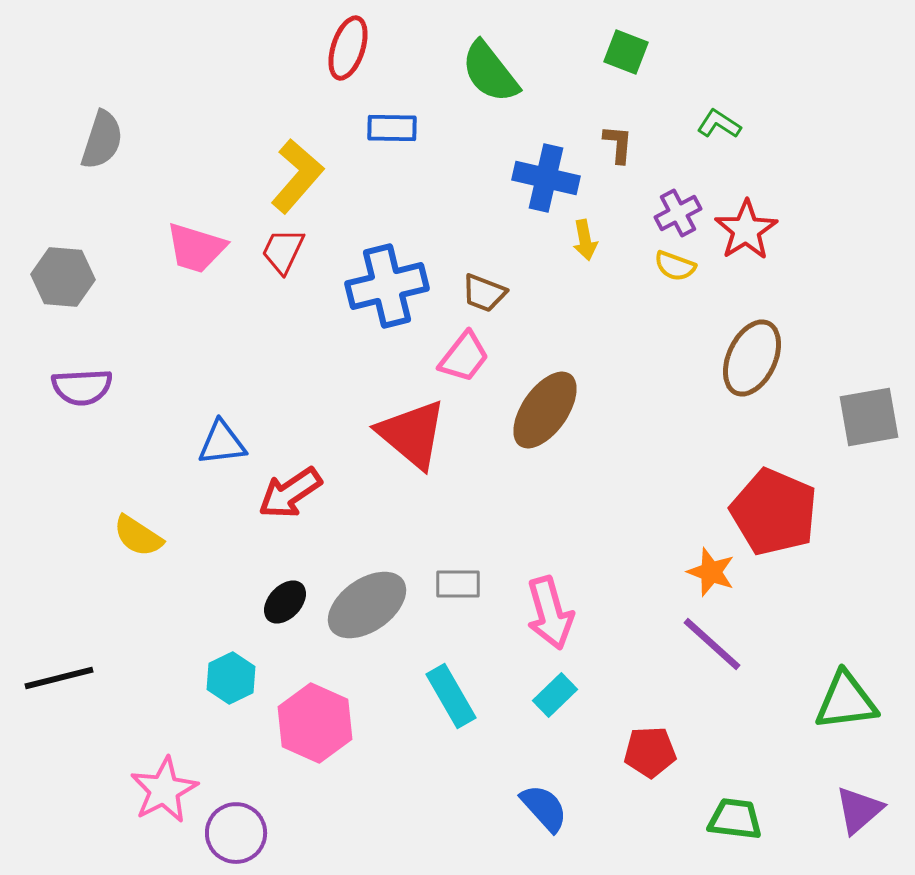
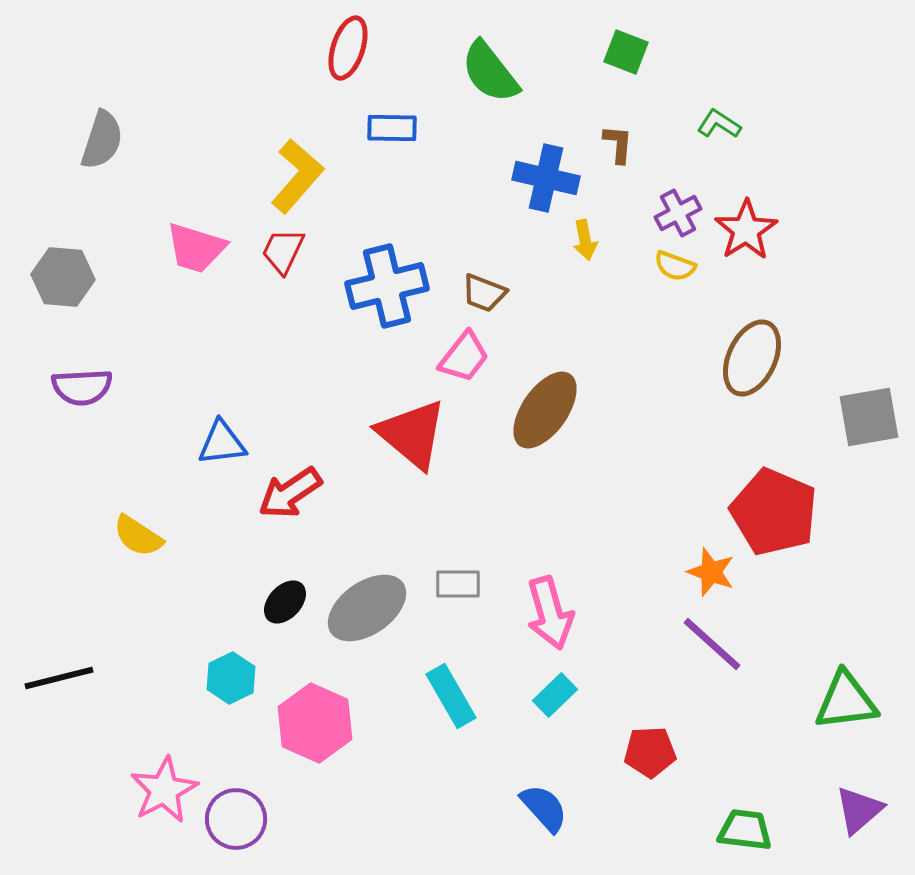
gray ellipse at (367, 605): moved 3 px down
green trapezoid at (735, 819): moved 10 px right, 11 px down
purple circle at (236, 833): moved 14 px up
